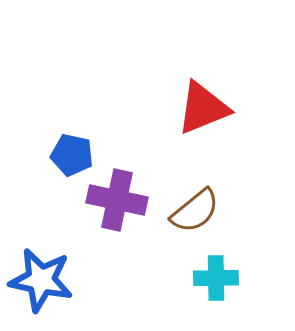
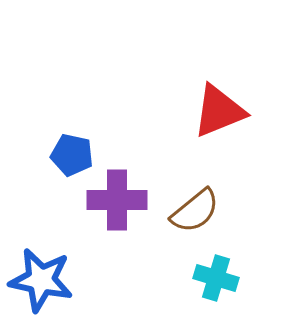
red triangle: moved 16 px right, 3 px down
purple cross: rotated 12 degrees counterclockwise
cyan cross: rotated 18 degrees clockwise
